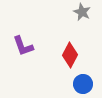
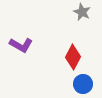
purple L-shape: moved 2 px left, 1 px up; rotated 40 degrees counterclockwise
red diamond: moved 3 px right, 2 px down
